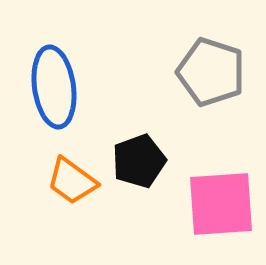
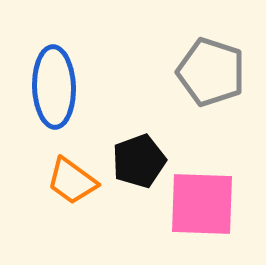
blue ellipse: rotated 6 degrees clockwise
pink square: moved 19 px left; rotated 6 degrees clockwise
